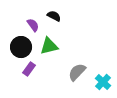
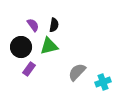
black semicircle: moved 9 px down; rotated 72 degrees clockwise
cyan cross: rotated 28 degrees clockwise
